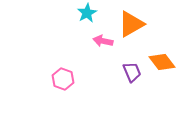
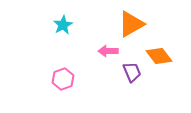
cyan star: moved 24 px left, 12 px down
pink arrow: moved 5 px right, 10 px down; rotated 12 degrees counterclockwise
orange diamond: moved 3 px left, 6 px up
pink hexagon: rotated 20 degrees clockwise
